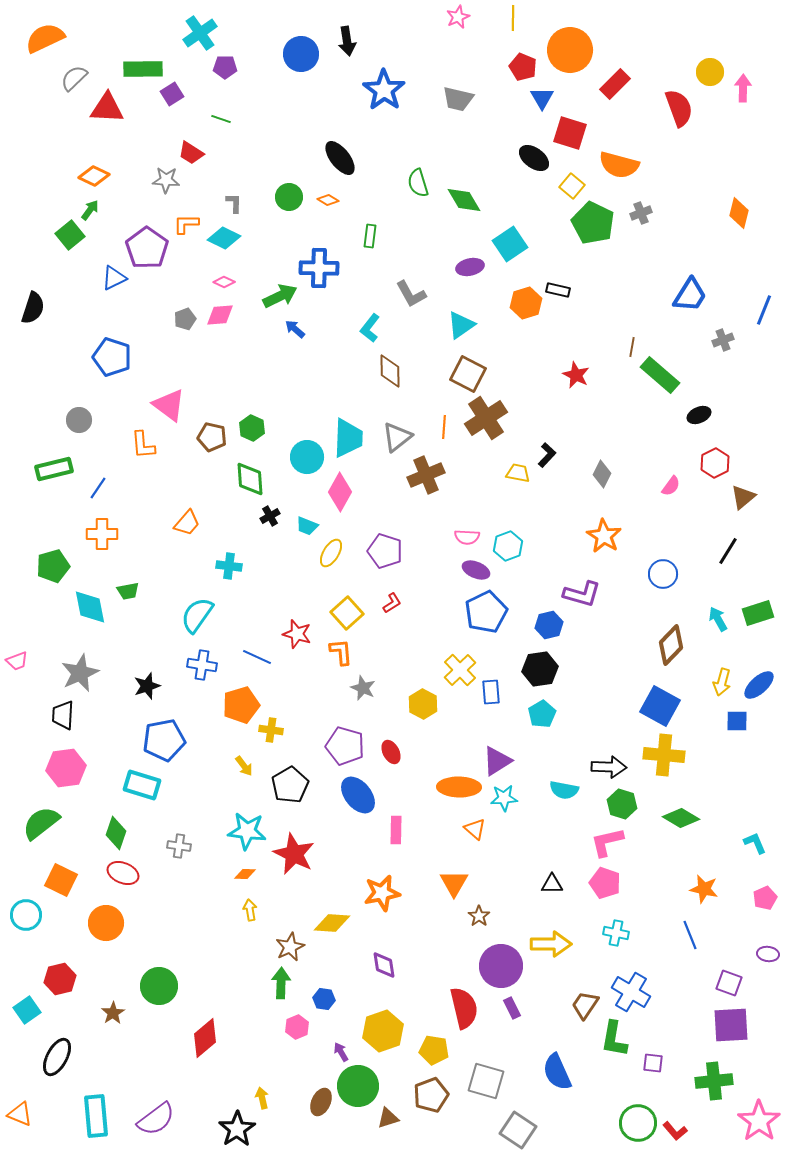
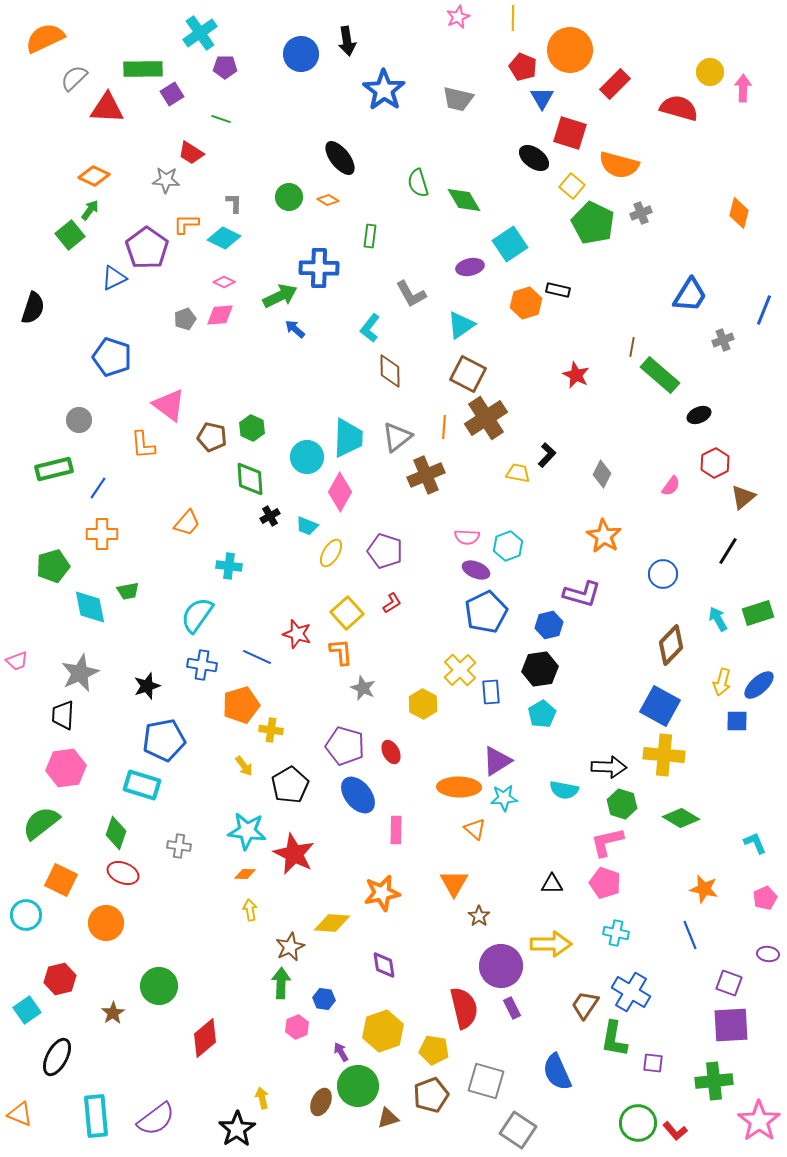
red semicircle at (679, 108): rotated 54 degrees counterclockwise
